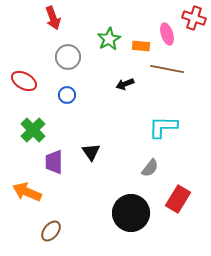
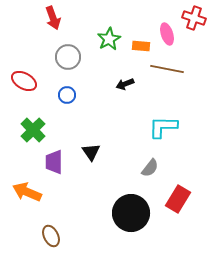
brown ellipse: moved 5 px down; rotated 65 degrees counterclockwise
